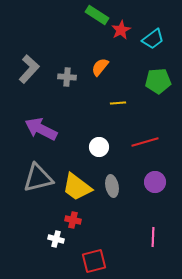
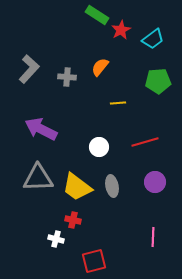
gray triangle: rotated 12 degrees clockwise
